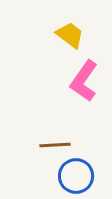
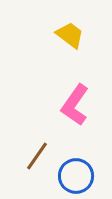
pink L-shape: moved 9 px left, 24 px down
brown line: moved 18 px left, 11 px down; rotated 52 degrees counterclockwise
